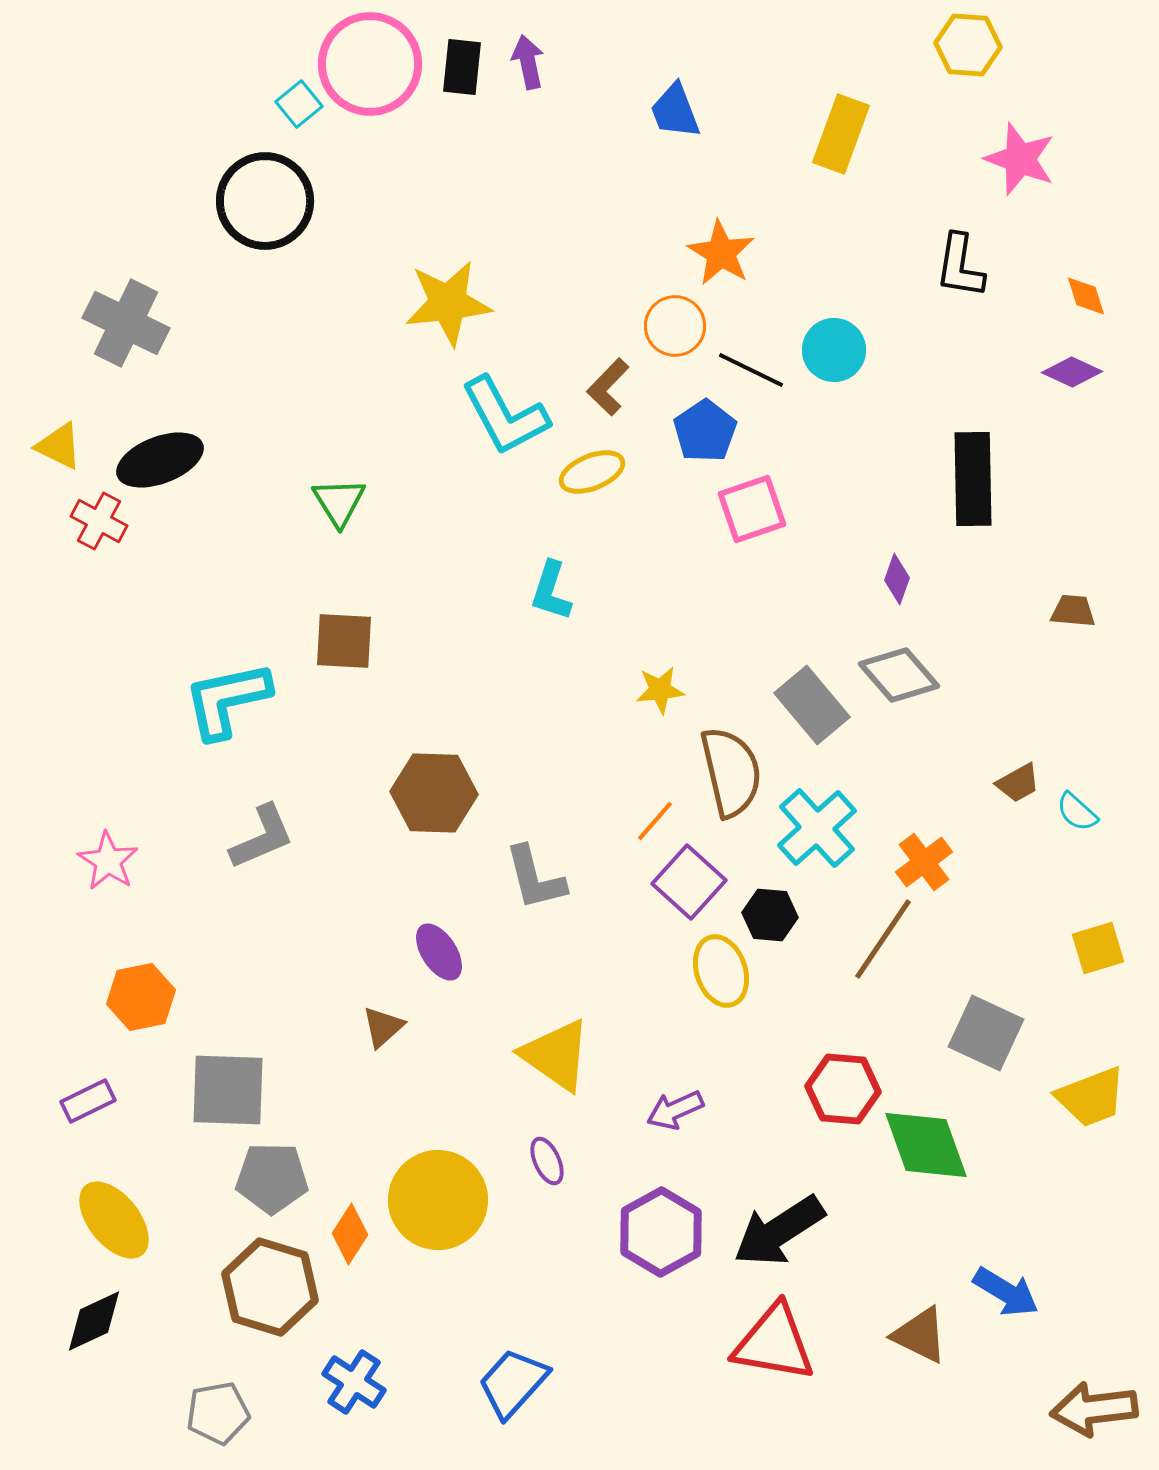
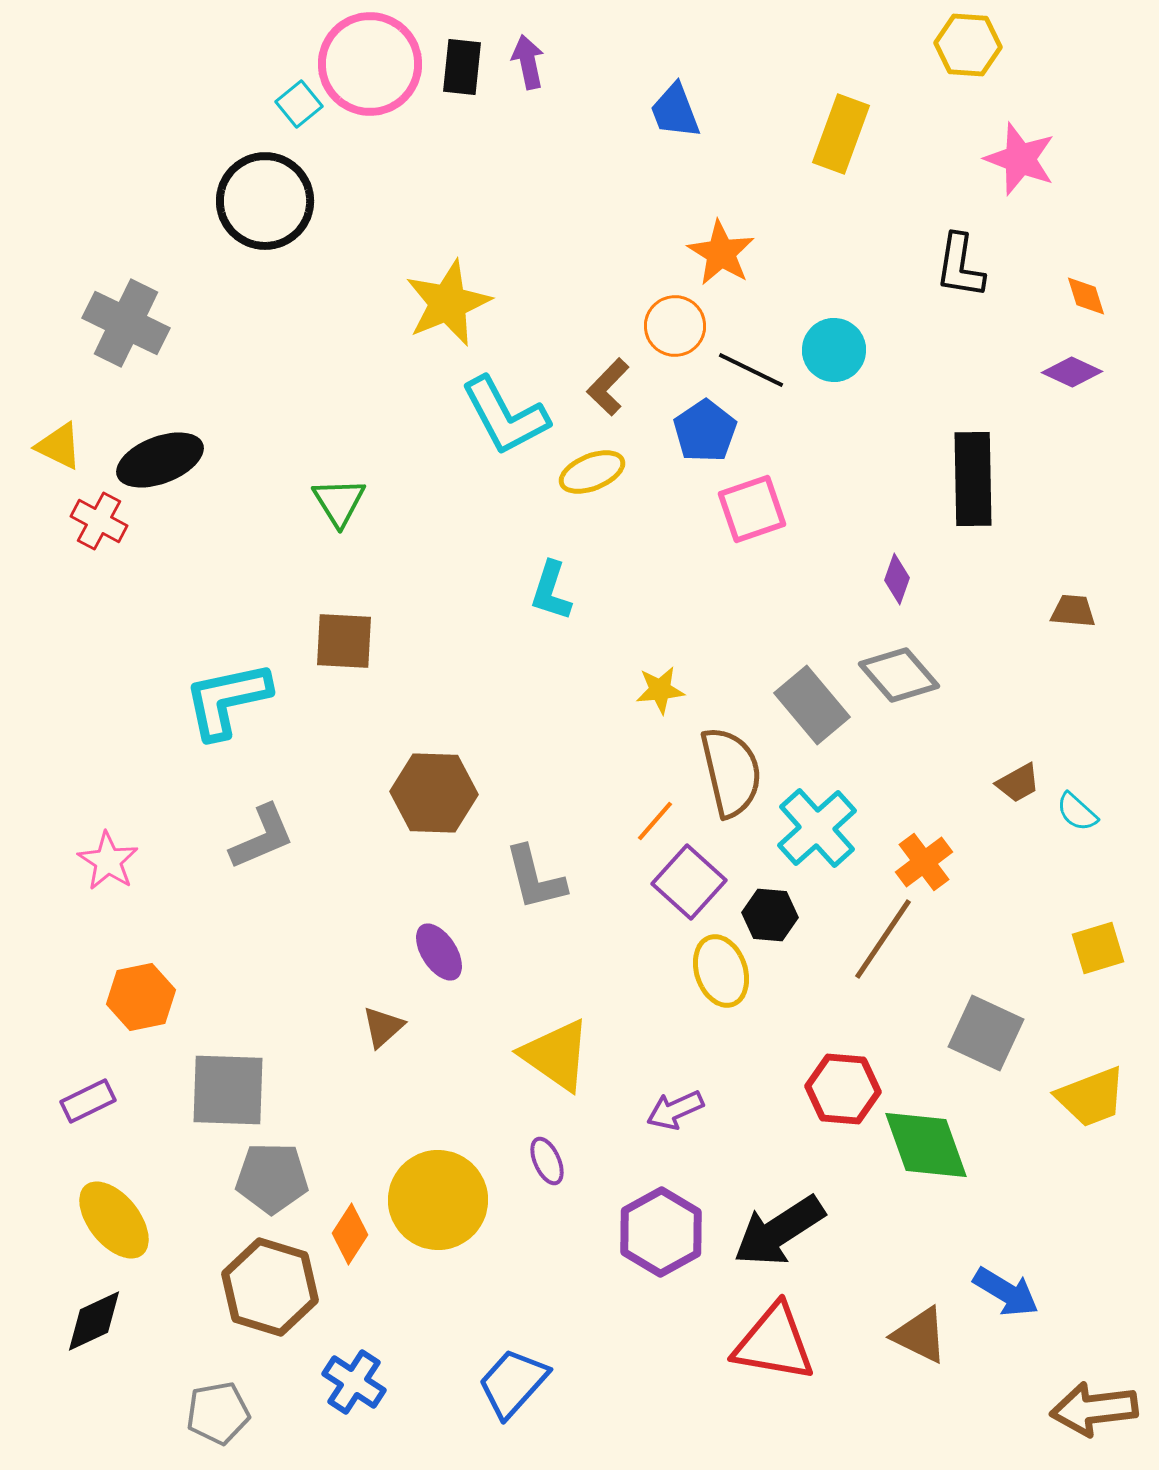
yellow star at (448, 303): rotated 16 degrees counterclockwise
